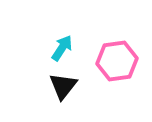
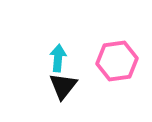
cyan arrow: moved 4 px left, 10 px down; rotated 28 degrees counterclockwise
